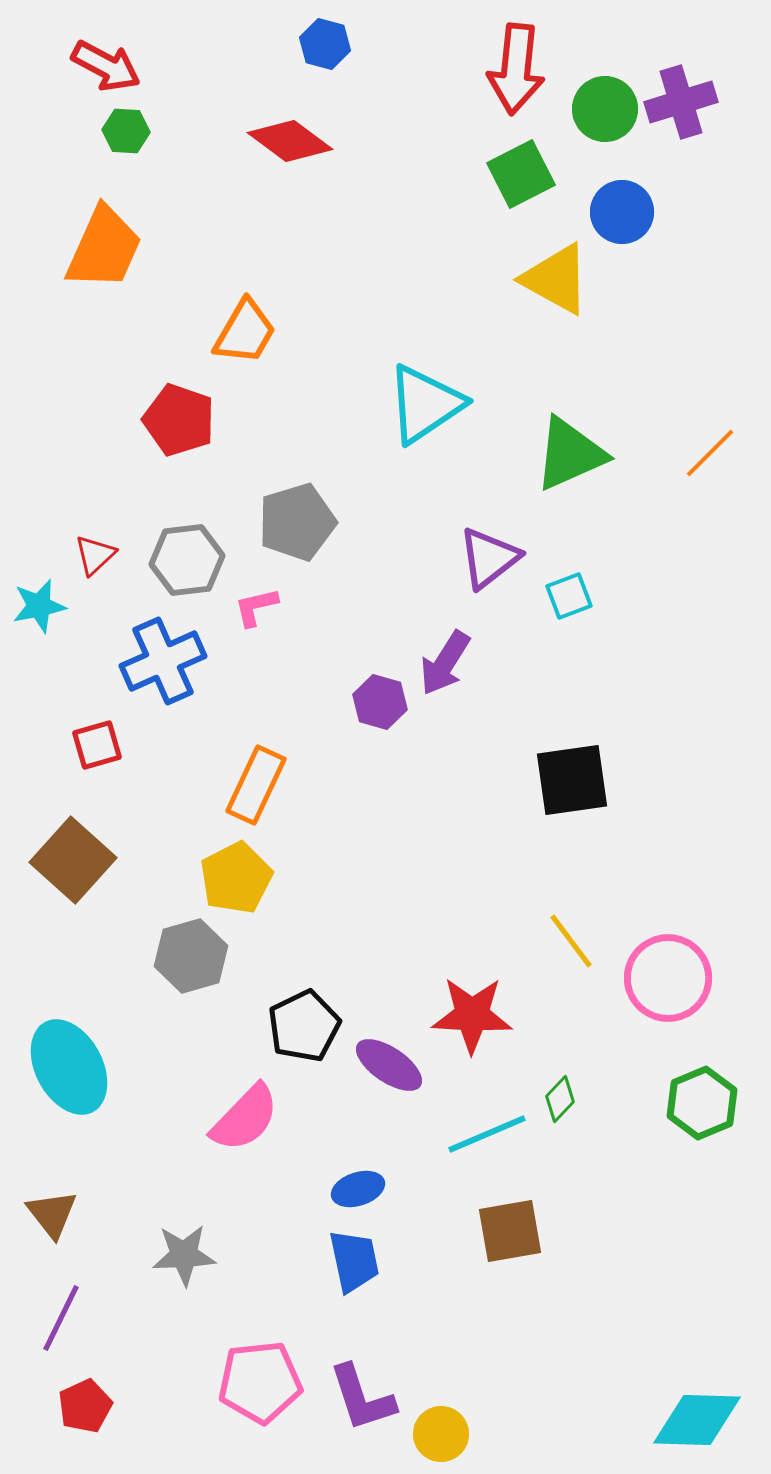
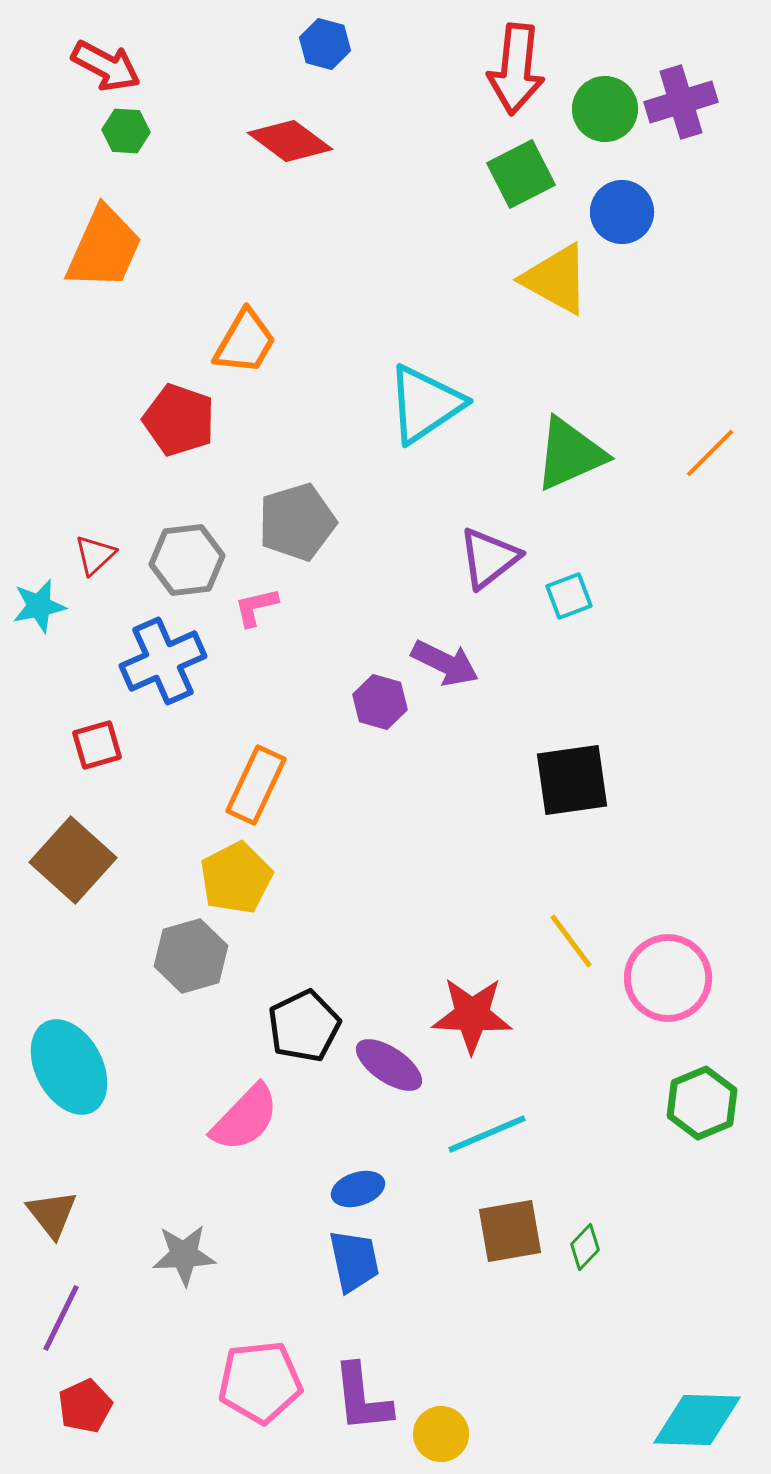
orange trapezoid at (245, 332): moved 10 px down
purple arrow at (445, 663): rotated 96 degrees counterclockwise
green diamond at (560, 1099): moved 25 px right, 148 px down
purple L-shape at (362, 1398): rotated 12 degrees clockwise
